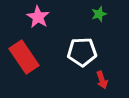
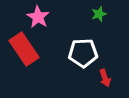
white pentagon: moved 1 px right, 1 px down
red rectangle: moved 8 px up
red arrow: moved 3 px right, 2 px up
